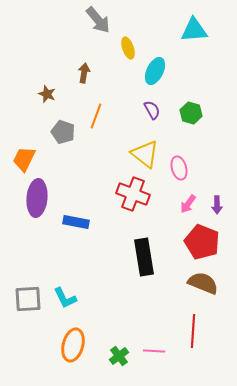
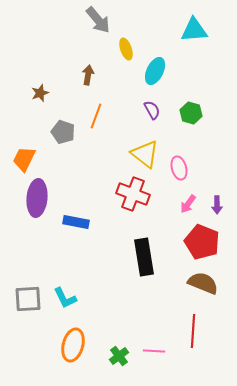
yellow ellipse: moved 2 px left, 1 px down
brown arrow: moved 4 px right, 2 px down
brown star: moved 7 px left, 1 px up; rotated 30 degrees clockwise
